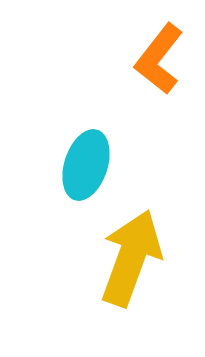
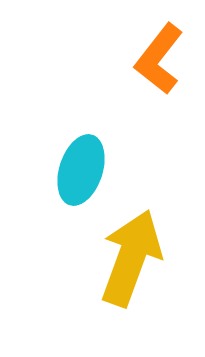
cyan ellipse: moved 5 px left, 5 px down
